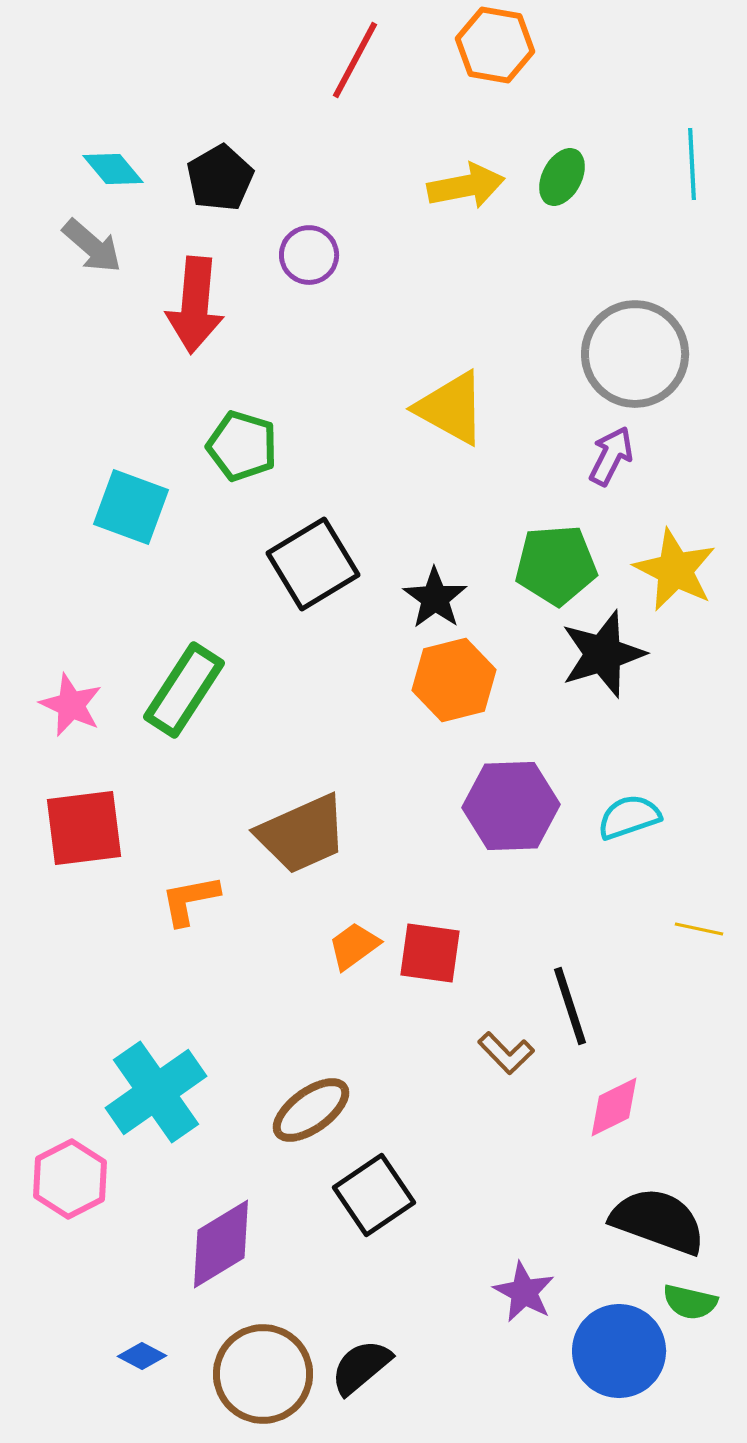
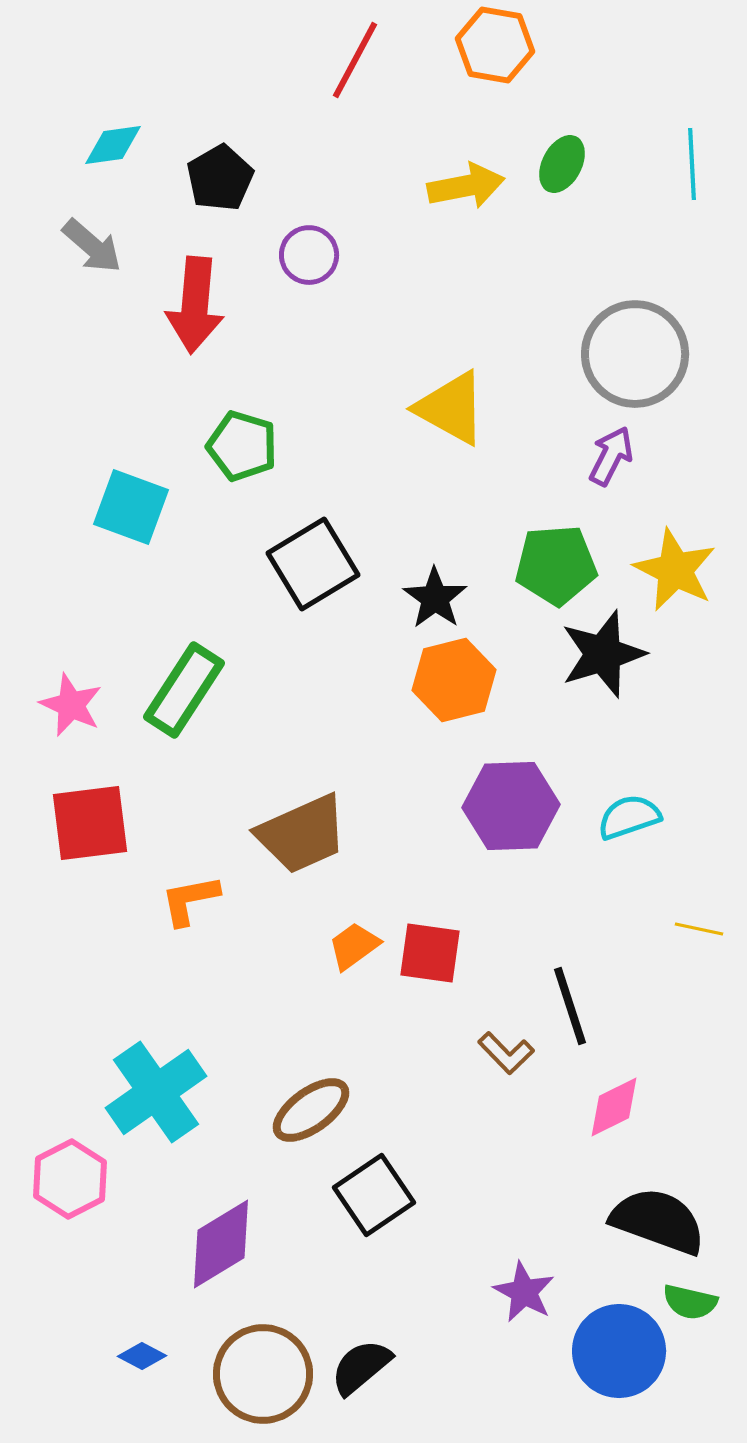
cyan diamond at (113, 169): moved 24 px up; rotated 58 degrees counterclockwise
green ellipse at (562, 177): moved 13 px up
red square at (84, 828): moved 6 px right, 5 px up
